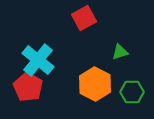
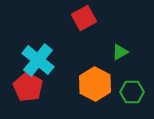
green triangle: rotated 12 degrees counterclockwise
